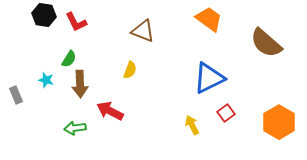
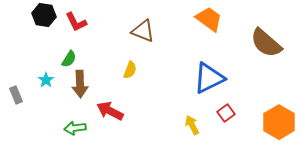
cyan star: rotated 21 degrees clockwise
